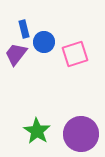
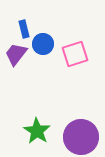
blue circle: moved 1 px left, 2 px down
purple circle: moved 3 px down
